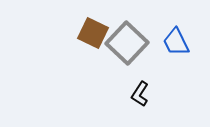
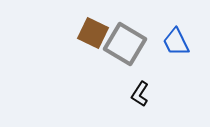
gray square: moved 2 px left, 1 px down; rotated 12 degrees counterclockwise
